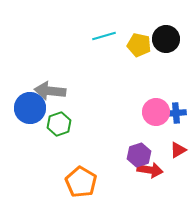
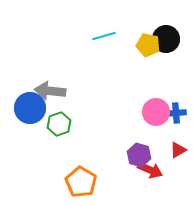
yellow pentagon: moved 9 px right
purple hexagon: rotated 25 degrees counterclockwise
red arrow: rotated 15 degrees clockwise
